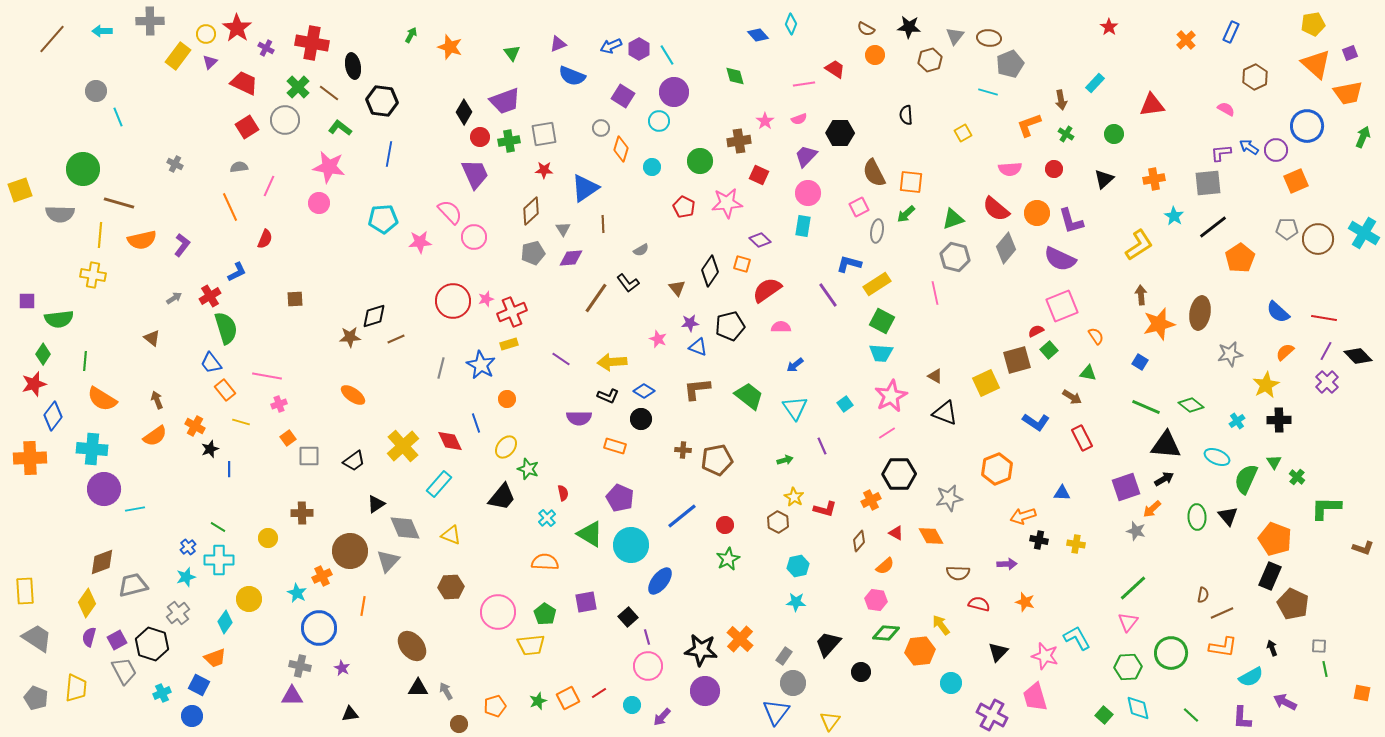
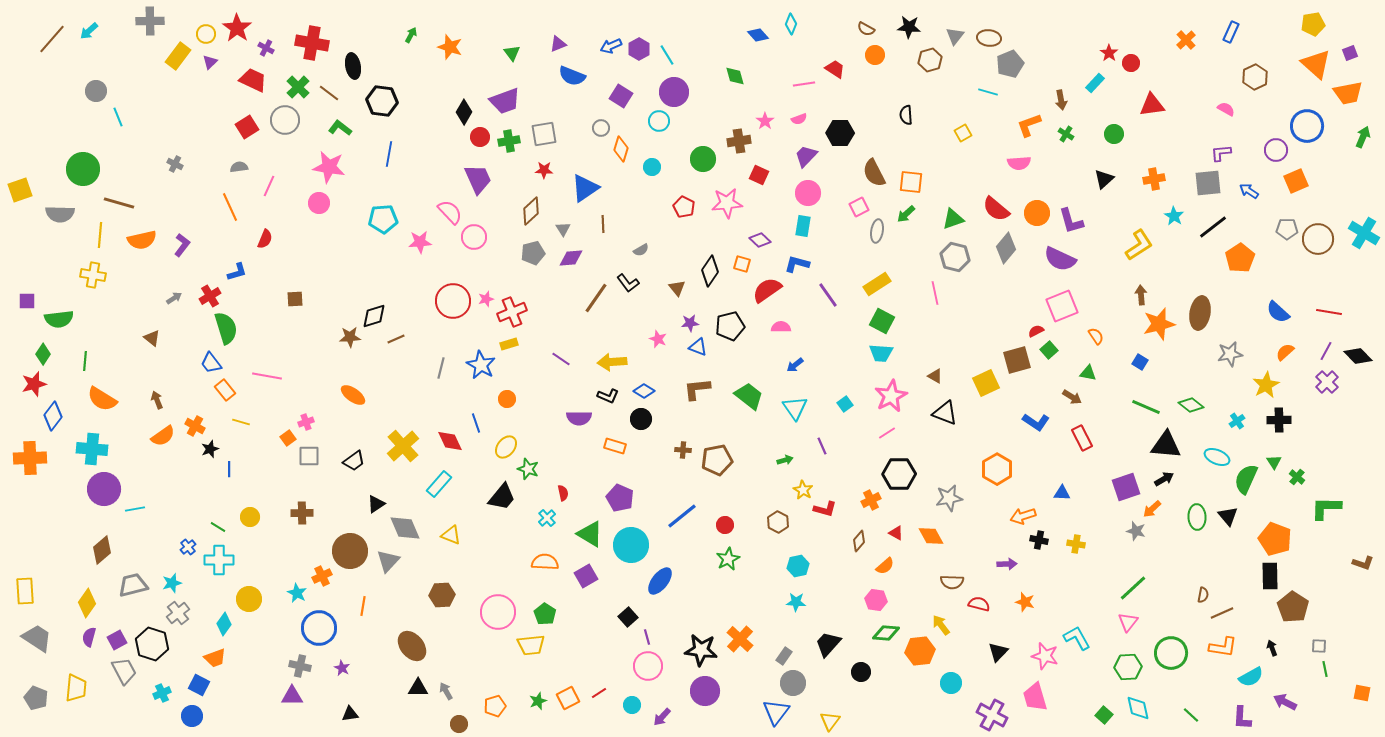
red star at (1109, 27): moved 26 px down
cyan arrow at (102, 31): moved 13 px left; rotated 42 degrees counterclockwise
red trapezoid at (244, 83): moved 9 px right, 3 px up
purple square at (623, 96): moved 2 px left
blue arrow at (1249, 147): moved 44 px down
green circle at (700, 161): moved 3 px right, 2 px up
pink semicircle at (1010, 169): moved 9 px right, 6 px up
red circle at (1054, 169): moved 77 px right, 106 px up
purple trapezoid at (475, 174): moved 3 px right, 5 px down
blue L-shape at (849, 264): moved 52 px left
blue L-shape at (237, 272): rotated 10 degrees clockwise
red line at (1324, 318): moved 5 px right, 6 px up
pink cross at (279, 404): moved 27 px right, 18 px down
orange semicircle at (155, 436): moved 8 px right
orange hexagon at (997, 469): rotated 8 degrees counterclockwise
yellow star at (794, 497): moved 9 px right, 7 px up
yellow circle at (268, 538): moved 18 px left, 21 px up
brown L-shape at (1363, 548): moved 15 px down
brown diamond at (102, 562): moved 12 px up; rotated 20 degrees counterclockwise
brown semicircle at (958, 573): moved 6 px left, 9 px down
black rectangle at (1270, 576): rotated 24 degrees counterclockwise
cyan star at (186, 577): moved 14 px left, 6 px down
brown hexagon at (451, 587): moved 9 px left, 8 px down
purple square at (586, 602): moved 26 px up; rotated 20 degrees counterclockwise
brown pentagon at (1293, 604): moved 3 px down; rotated 8 degrees clockwise
cyan diamond at (225, 622): moved 1 px left, 2 px down
